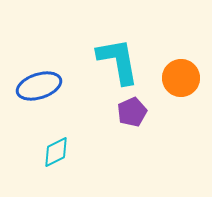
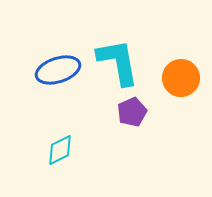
cyan L-shape: moved 1 px down
blue ellipse: moved 19 px right, 16 px up
cyan diamond: moved 4 px right, 2 px up
